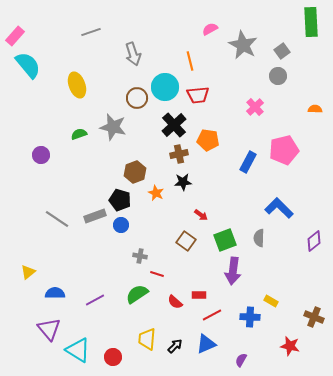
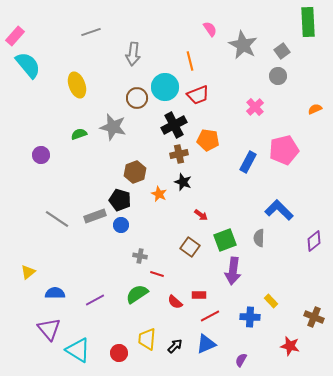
green rectangle at (311, 22): moved 3 px left
pink semicircle at (210, 29): rotated 84 degrees clockwise
gray arrow at (133, 54): rotated 25 degrees clockwise
red trapezoid at (198, 95): rotated 15 degrees counterclockwise
orange semicircle at (315, 109): rotated 24 degrees counterclockwise
black cross at (174, 125): rotated 15 degrees clockwise
black star at (183, 182): rotated 24 degrees clockwise
orange star at (156, 193): moved 3 px right, 1 px down
blue L-shape at (279, 208): moved 2 px down
brown square at (186, 241): moved 4 px right, 6 px down
yellow rectangle at (271, 301): rotated 16 degrees clockwise
red line at (212, 315): moved 2 px left, 1 px down
red circle at (113, 357): moved 6 px right, 4 px up
